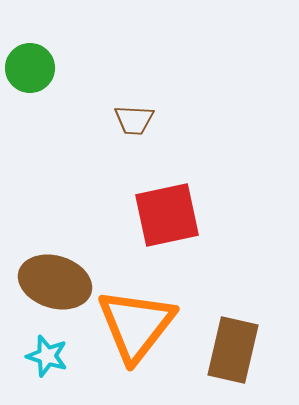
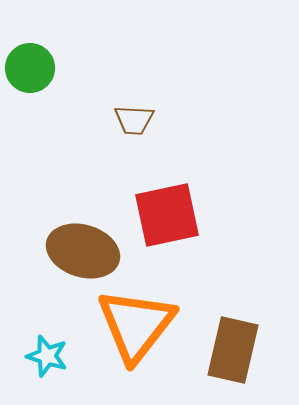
brown ellipse: moved 28 px right, 31 px up
